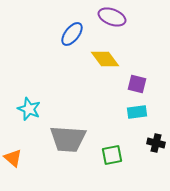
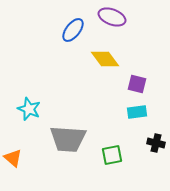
blue ellipse: moved 1 px right, 4 px up
